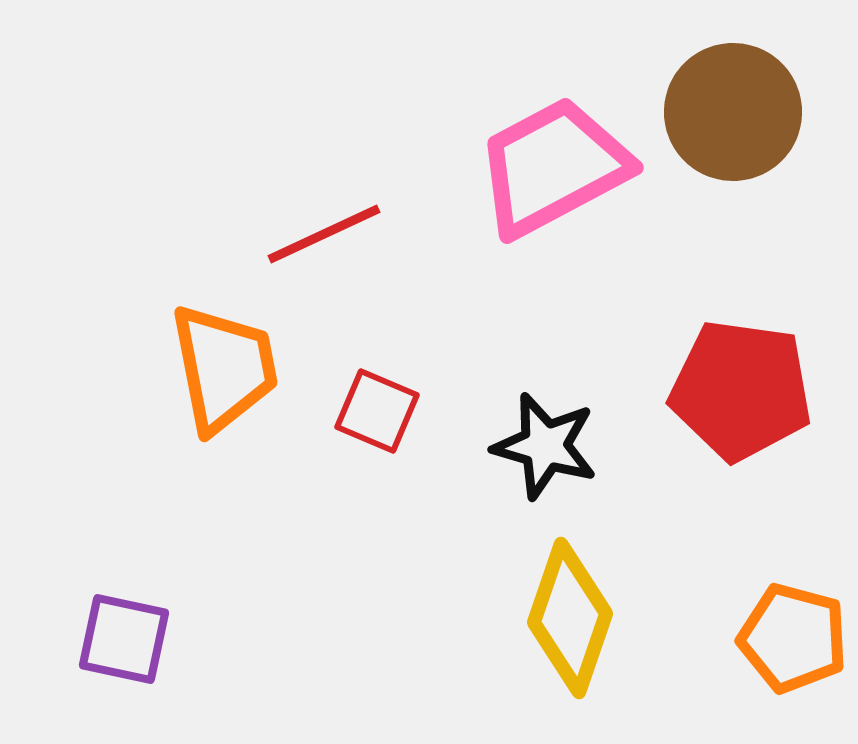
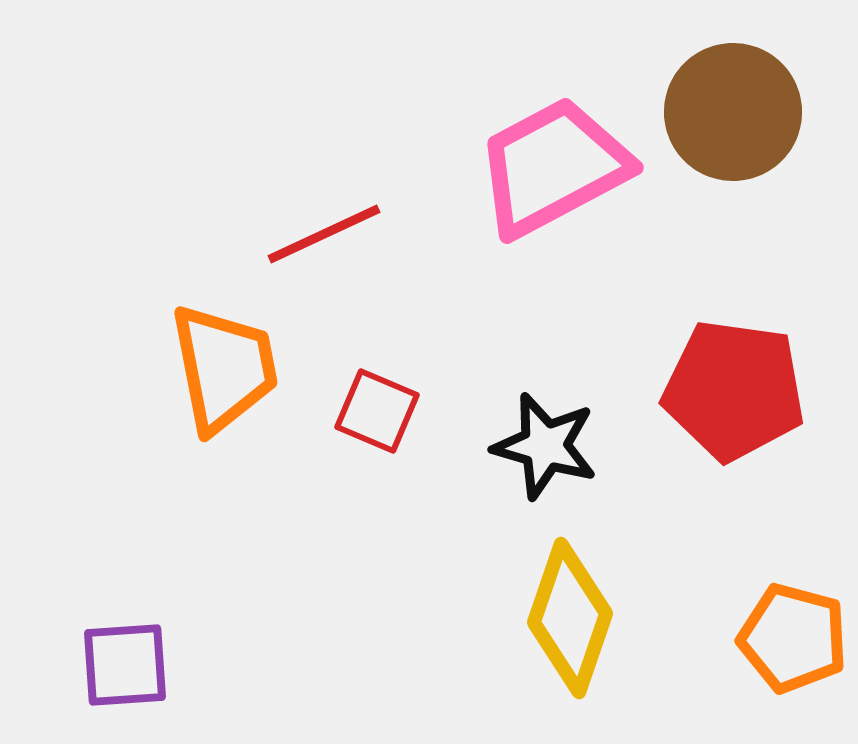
red pentagon: moved 7 px left
purple square: moved 1 px right, 26 px down; rotated 16 degrees counterclockwise
